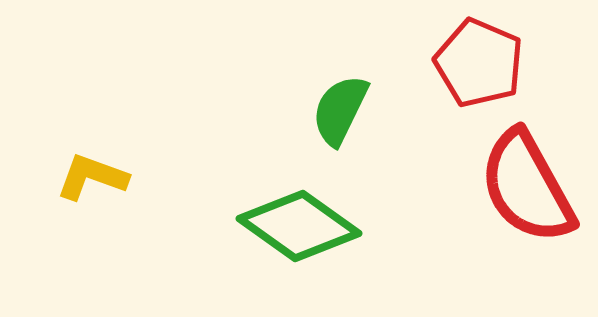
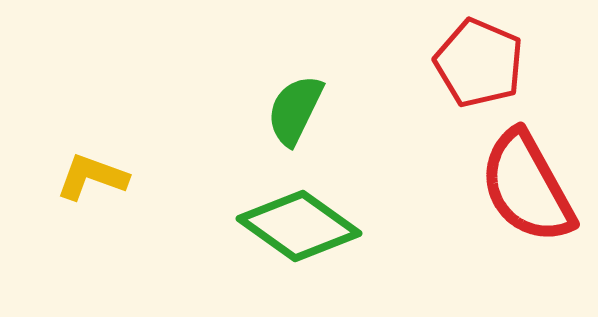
green semicircle: moved 45 px left
